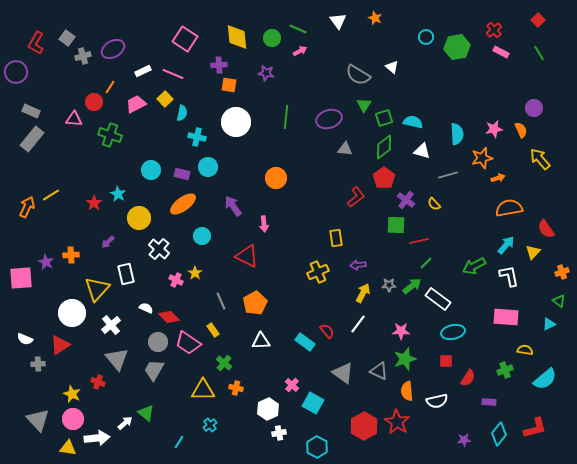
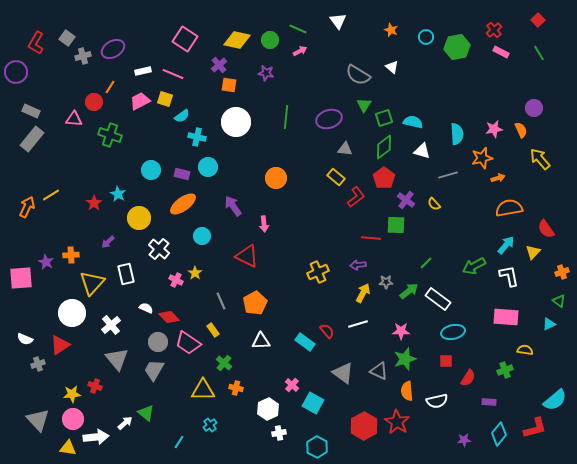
orange star at (375, 18): moved 16 px right, 12 px down
yellow diamond at (237, 37): moved 3 px down; rotated 72 degrees counterclockwise
green circle at (272, 38): moved 2 px left, 2 px down
purple cross at (219, 65): rotated 35 degrees counterclockwise
white rectangle at (143, 71): rotated 14 degrees clockwise
yellow square at (165, 99): rotated 28 degrees counterclockwise
pink trapezoid at (136, 104): moved 4 px right, 3 px up
cyan semicircle at (182, 113): moved 3 px down; rotated 42 degrees clockwise
yellow rectangle at (336, 238): moved 61 px up; rotated 42 degrees counterclockwise
red line at (419, 241): moved 48 px left, 3 px up; rotated 18 degrees clockwise
gray star at (389, 285): moved 3 px left, 3 px up
green arrow at (412, 286): moved 3 px left, 5 px down
yellow triangle at (97, 289): moved 5 px left, 6 px up
white line at (358, 324): rotated 36 degrees clockwise
gray cross at (38, 364): rotated 16 degrees counterclockwise
cyan semicircle at (545, 379): moved 10 px right, 21 px down
red cross at (98, 382): moved 3 px left, 4 px down
yellow star at (72, 394): rotated 30 degrees counterclockwise
white arrow at (97, 438): moved 1 px left, 1 px up
